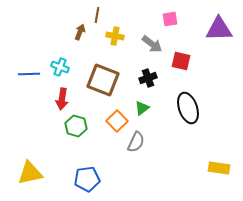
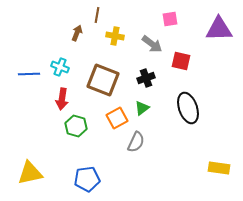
brown arrow: moved 3 px left, 1 px down
black cross: moved 2 px left
orange square: moved 3 px up; rotated 15 degrees clockwise
